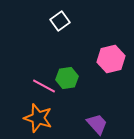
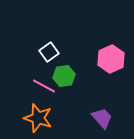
white square: moved 11 px left, 31 px down
pink hexagon: rotated 12 degrees counterclockwise
green hexagon: moved 3 px left, 2 px up
purple trapezoid: moved 5 px right, 6 px up
